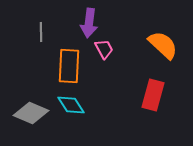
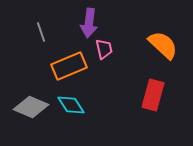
gray line: rotated 18 degrees counterclockwise
pink trapezoid: rotated 15 degrees clockwise
orange rectangle: rotated 64 degrees clockwise
gray diamond: moved 6 px up
